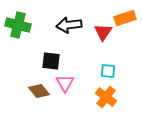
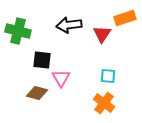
green cross: moved 6 px down
red triangle: moved 1 px left, 2 px down
black square: moved 9 px left, 1 px up
cyan square: moved 5 px down
pink triangle: moved 4 px left, 5 px up
brown diamond: moved 2 px left, 2 px down; rotated 35 degrees counterclockwise
orange cross: moved 2 px left, 6 px down
